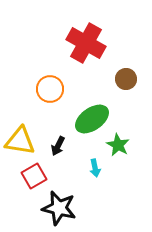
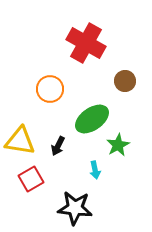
brown circle: moved 1 px left, 2 px down
green star: rotated 15 degrees clockwise
cyan arrow: moved 2 px down
red square: moved 3 px left, 3 px down
black star: moved 16 px right; rotated 8 degrees counterclockwise
